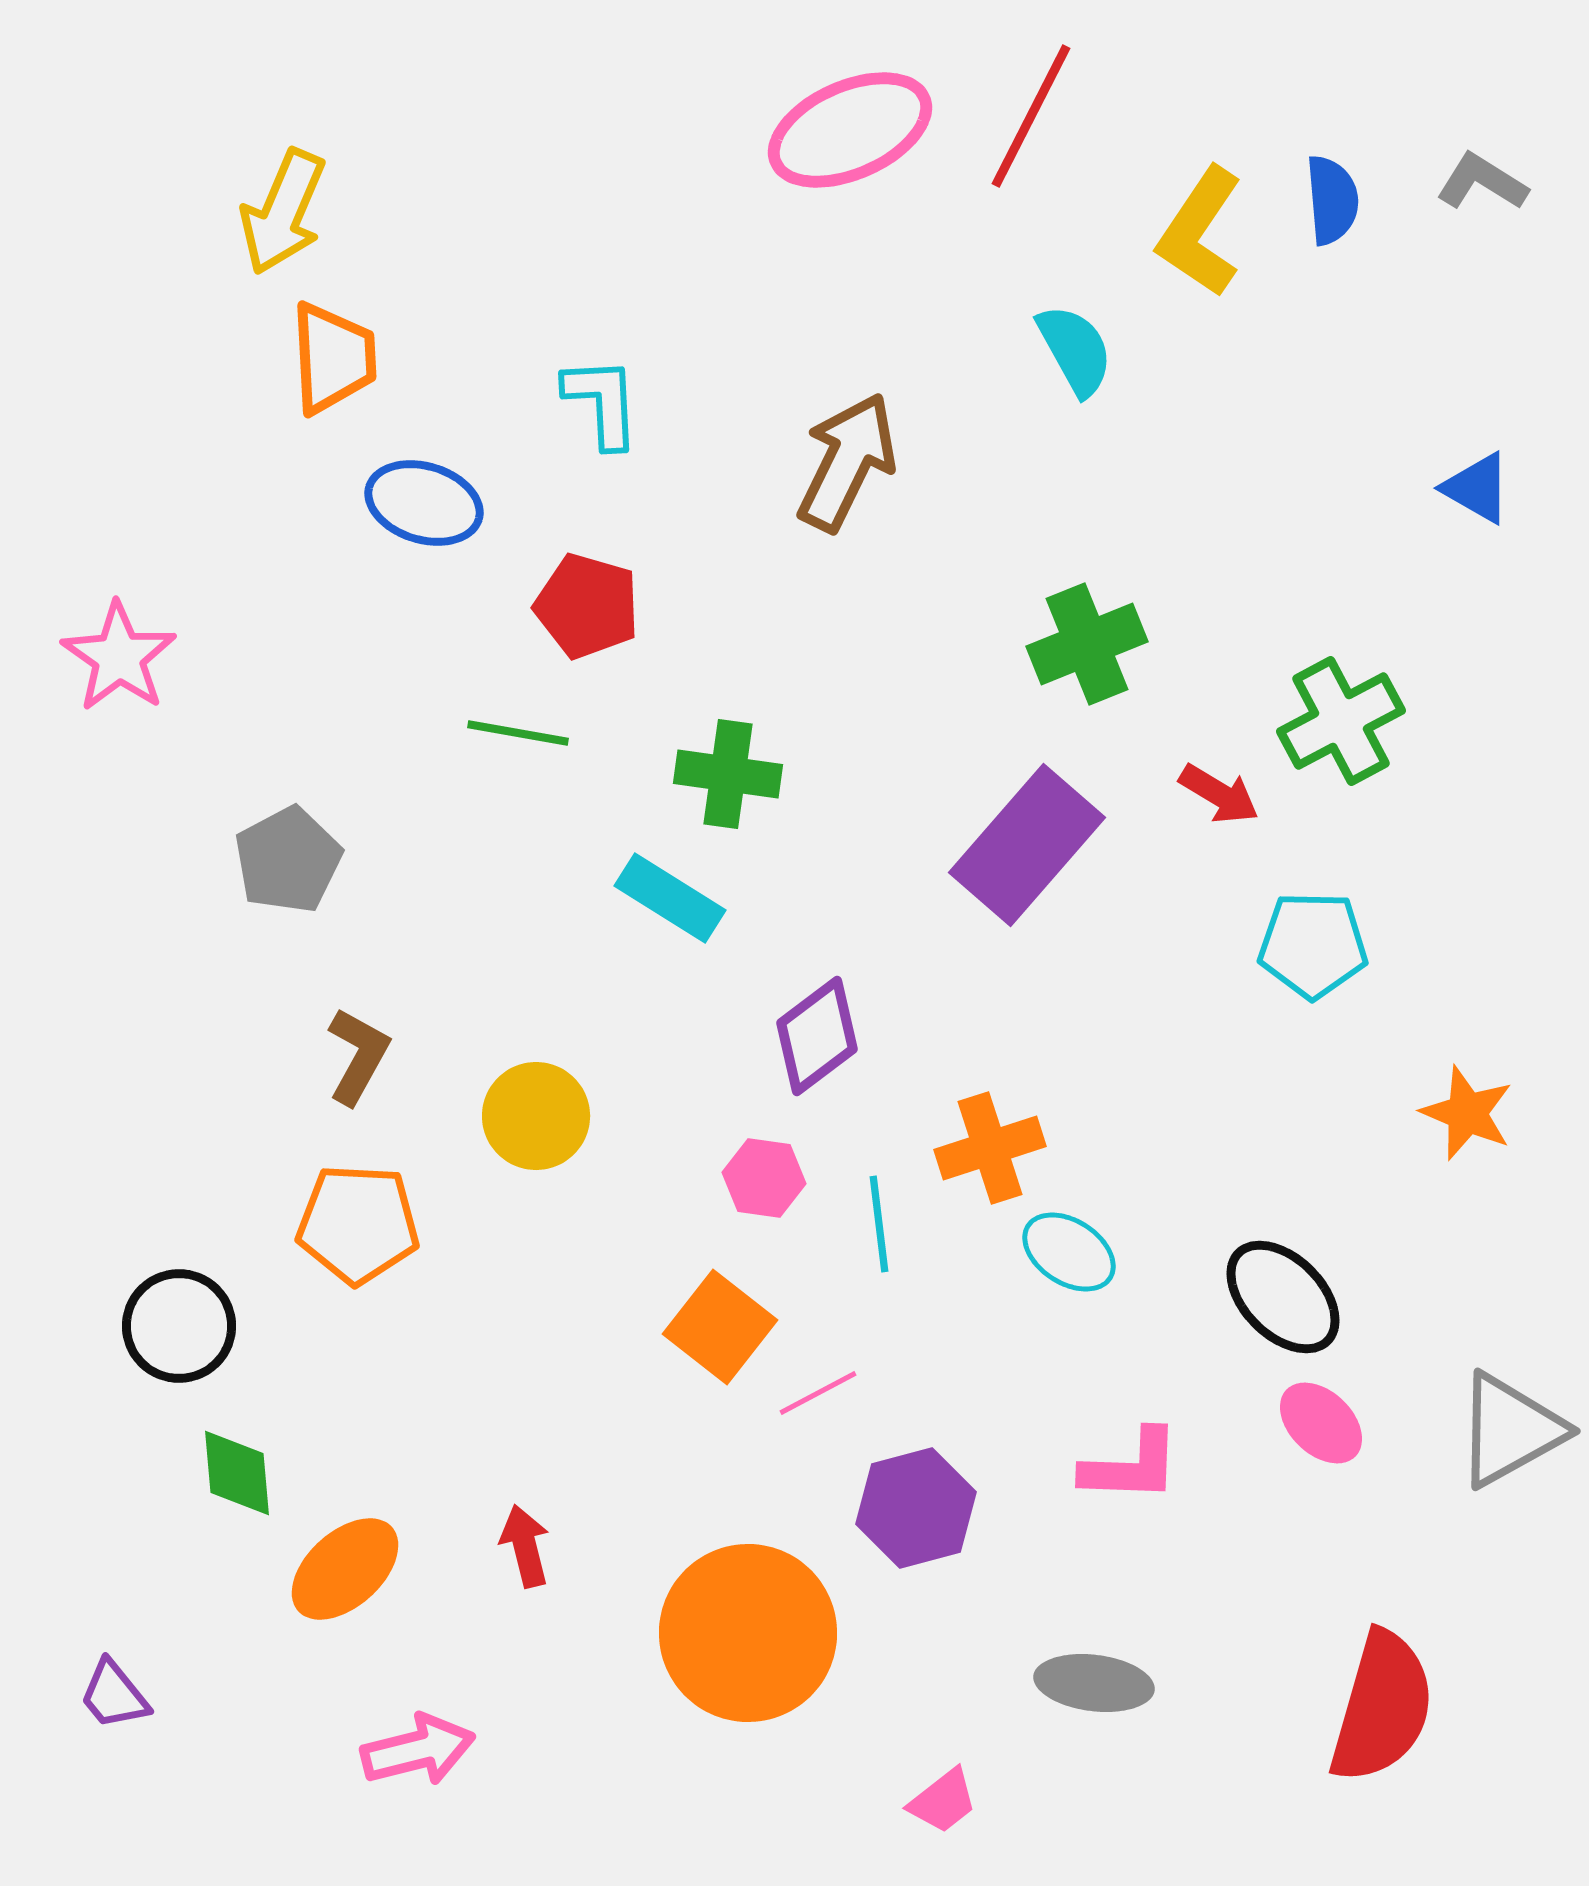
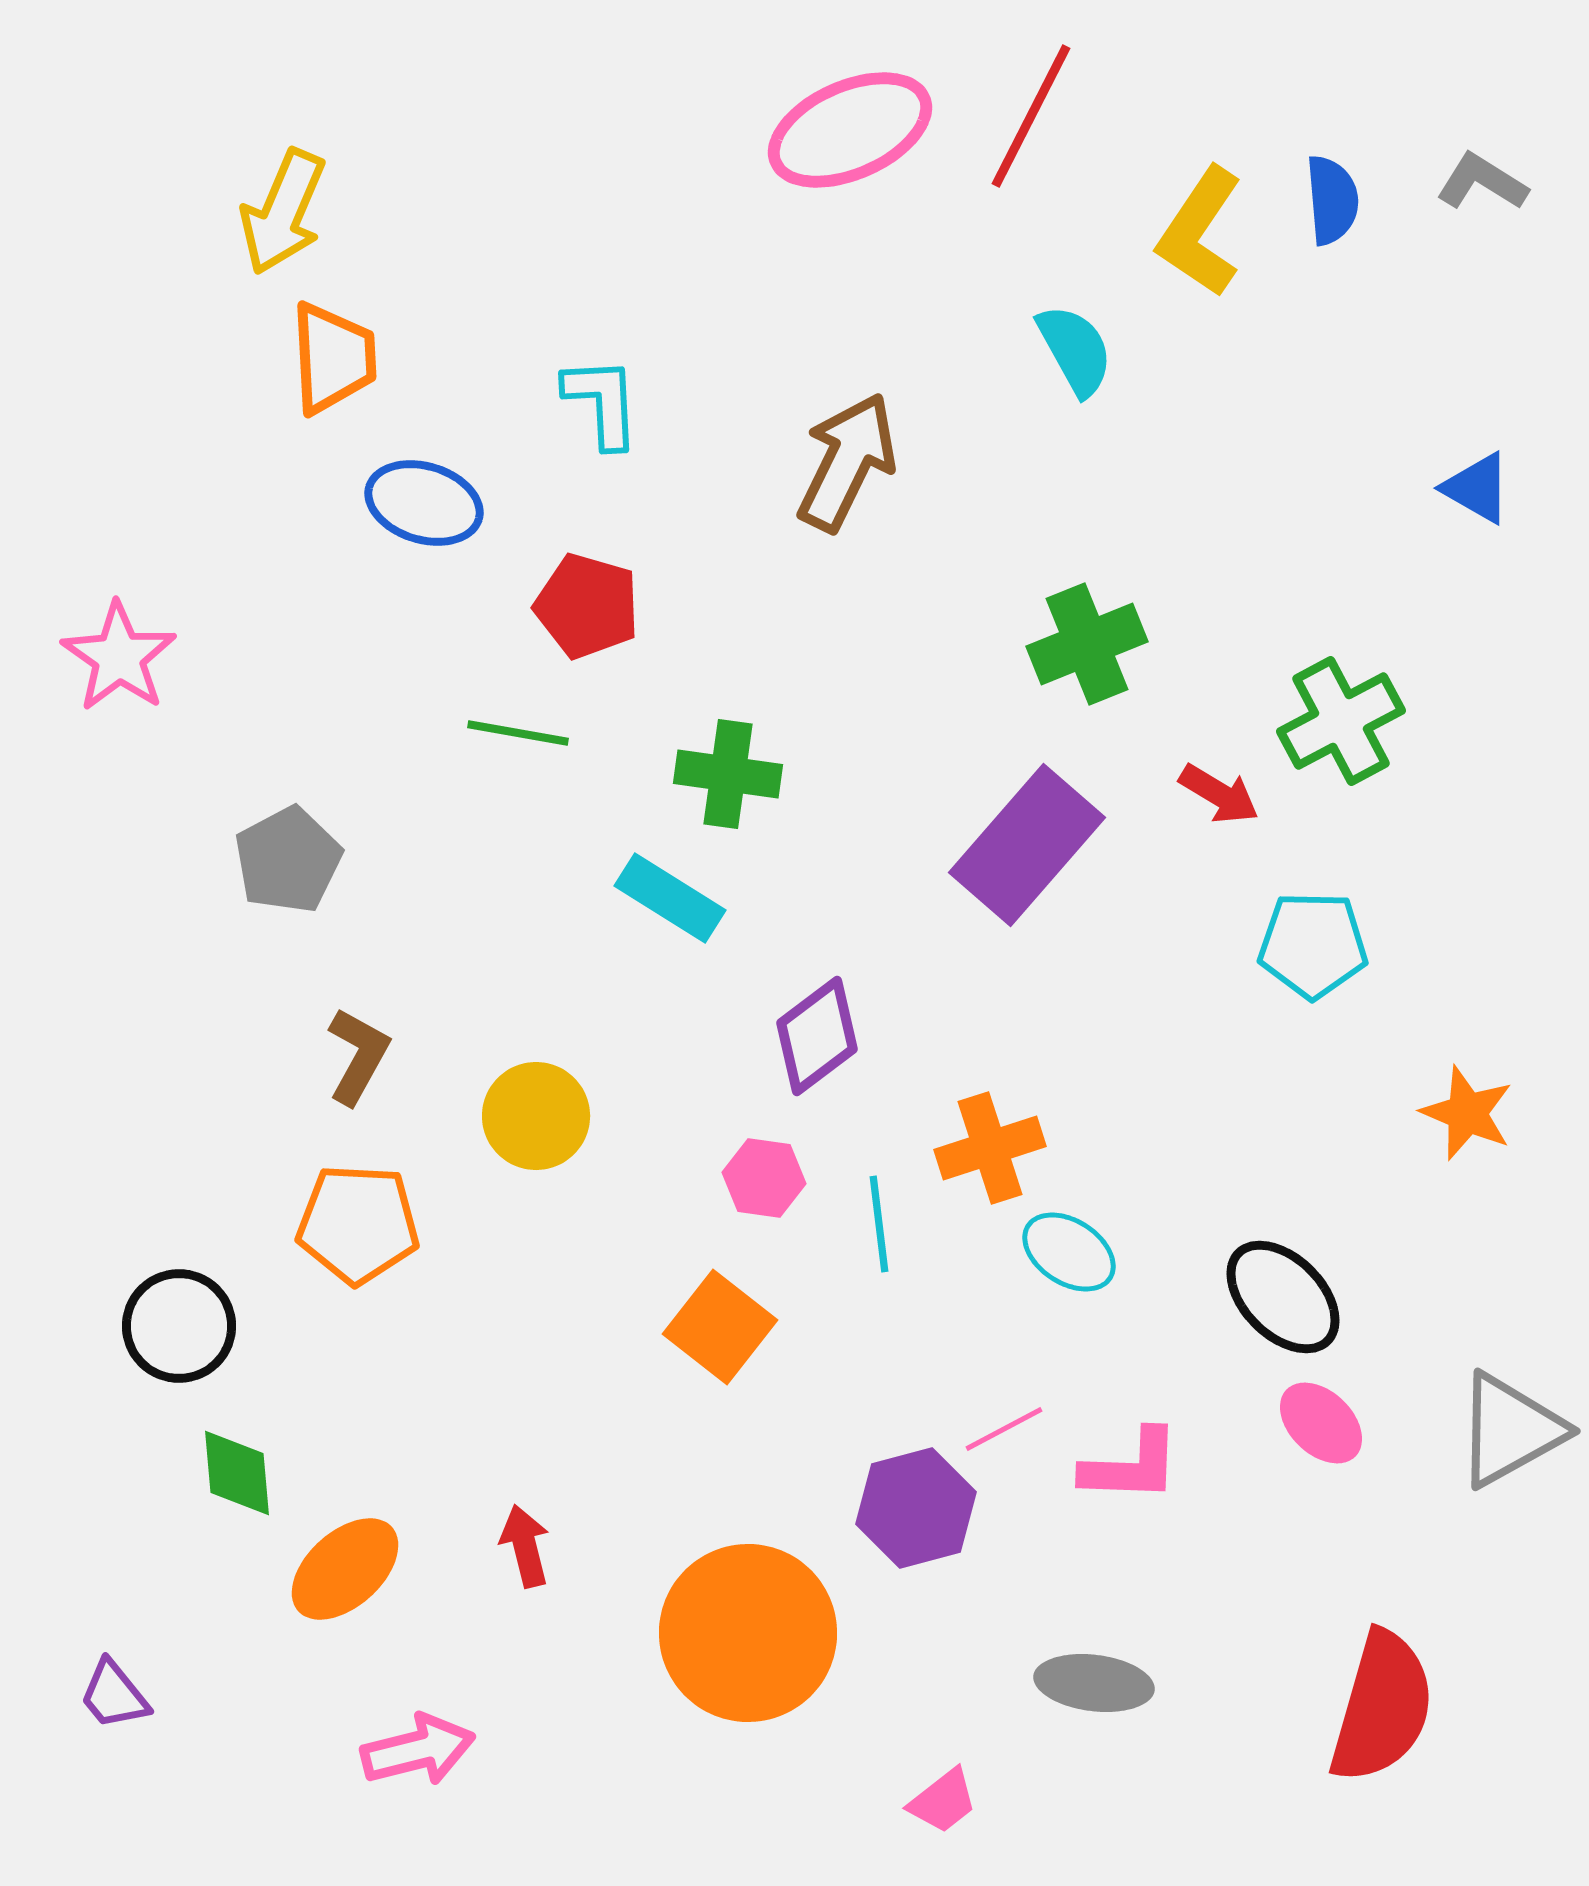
pink line at (818, 1393): moved 186 px right, 36 px down
